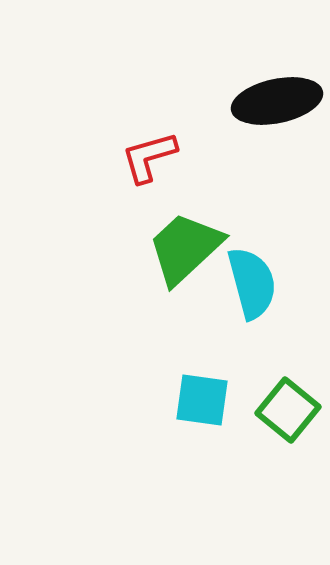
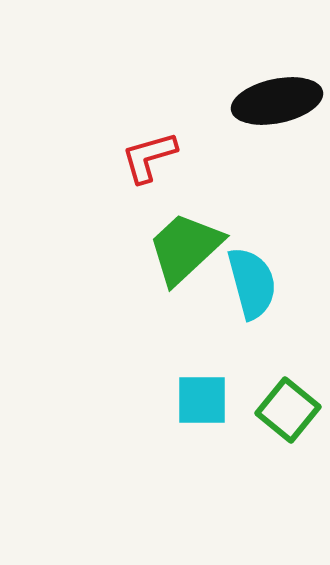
cyan square: rotated 8 degrees counterclockwise
